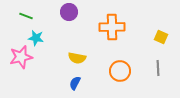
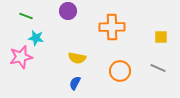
purple circle: moved 1 px left, 1 px up
yellow square: rotated 24 degrees counterclockwise
gray line: rotated 63 degrees counterclockwise
